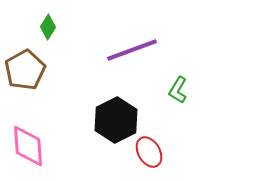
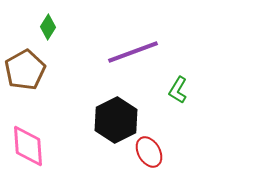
purple line: moved 1 px right, 2 px down
